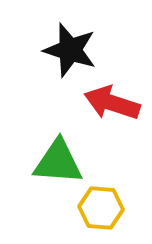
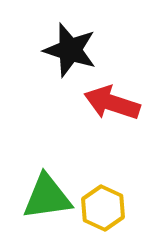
green triangle: moved 11 px left, 35 px down; rotated 12 degrees counterclockwise
yellow hexagon: moved 2 px right; rotated 21 degrees clockwise
